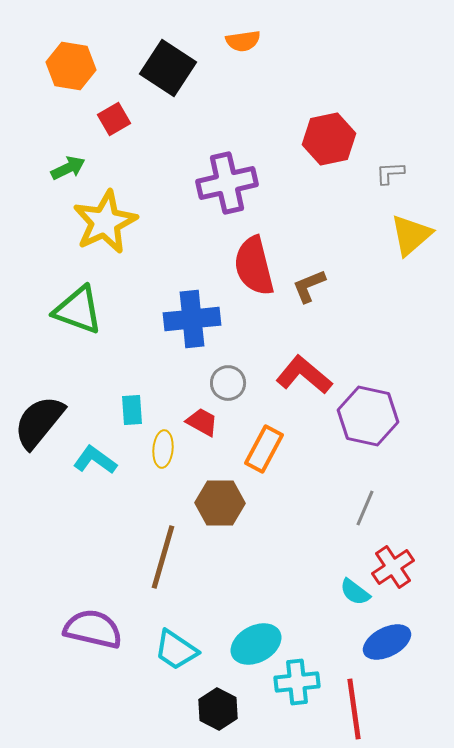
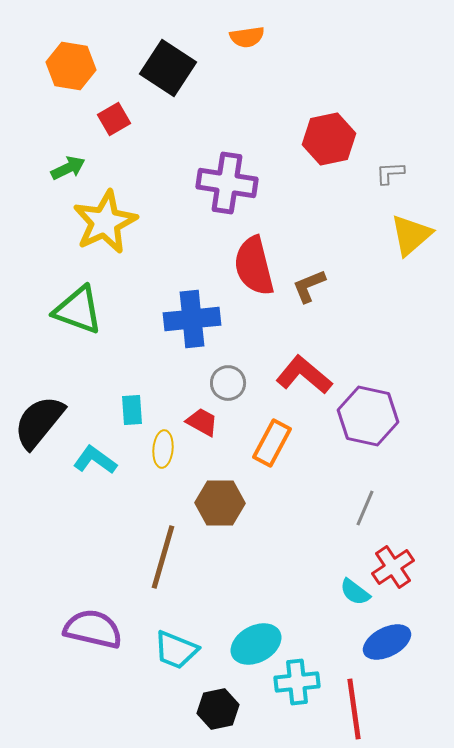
orange semicircle: moved 4 px right, 4 px up
purple cross: rotated 22 degrees clockwise
orange rectangle: moved 8 px right, 6 px up
cyan trapezoid: rotated 12 degrees counterclockwise
black hexagon: rotated 21 degrees clockwise
